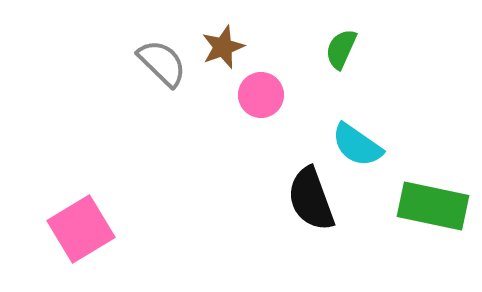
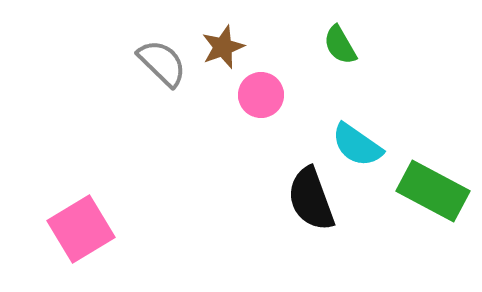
green semicircle: moved 1 px left, 4 px up; rotated 54 degrees counterclockwise
green rectangle: moved 15 px up; rotated 16 degrees clockwise
